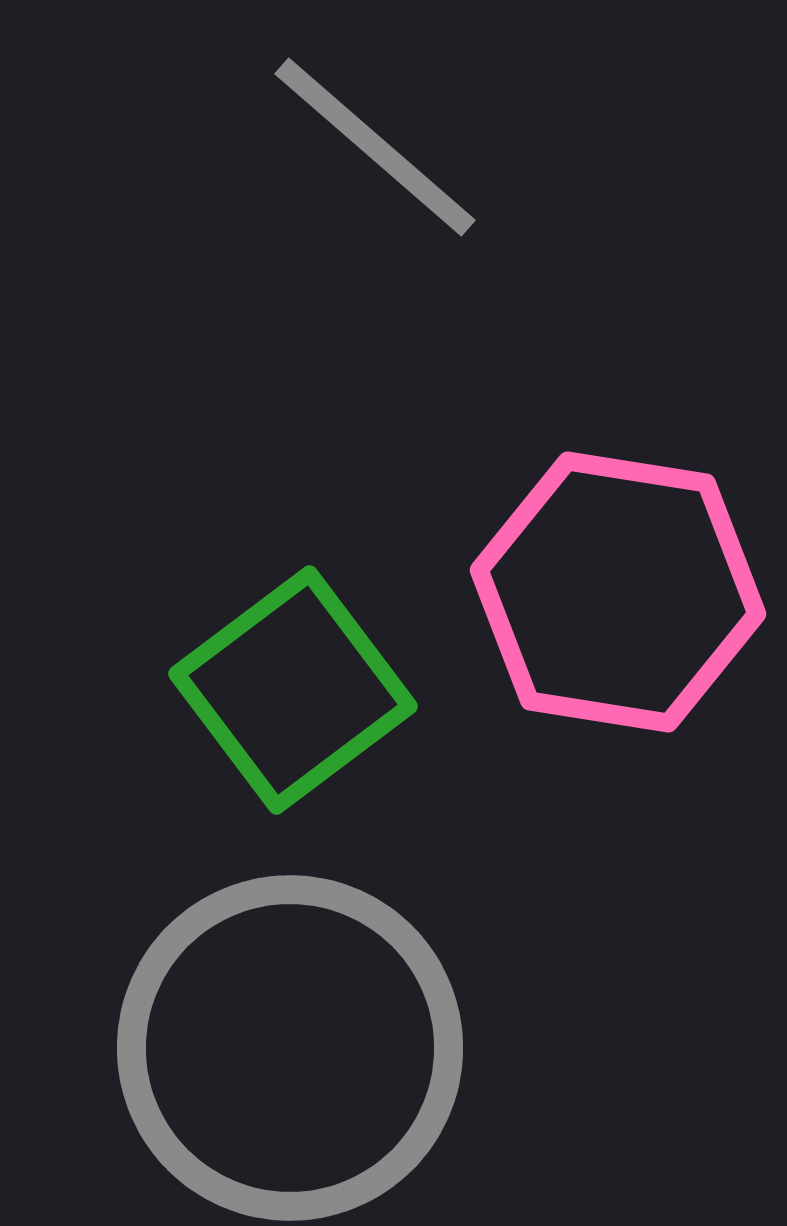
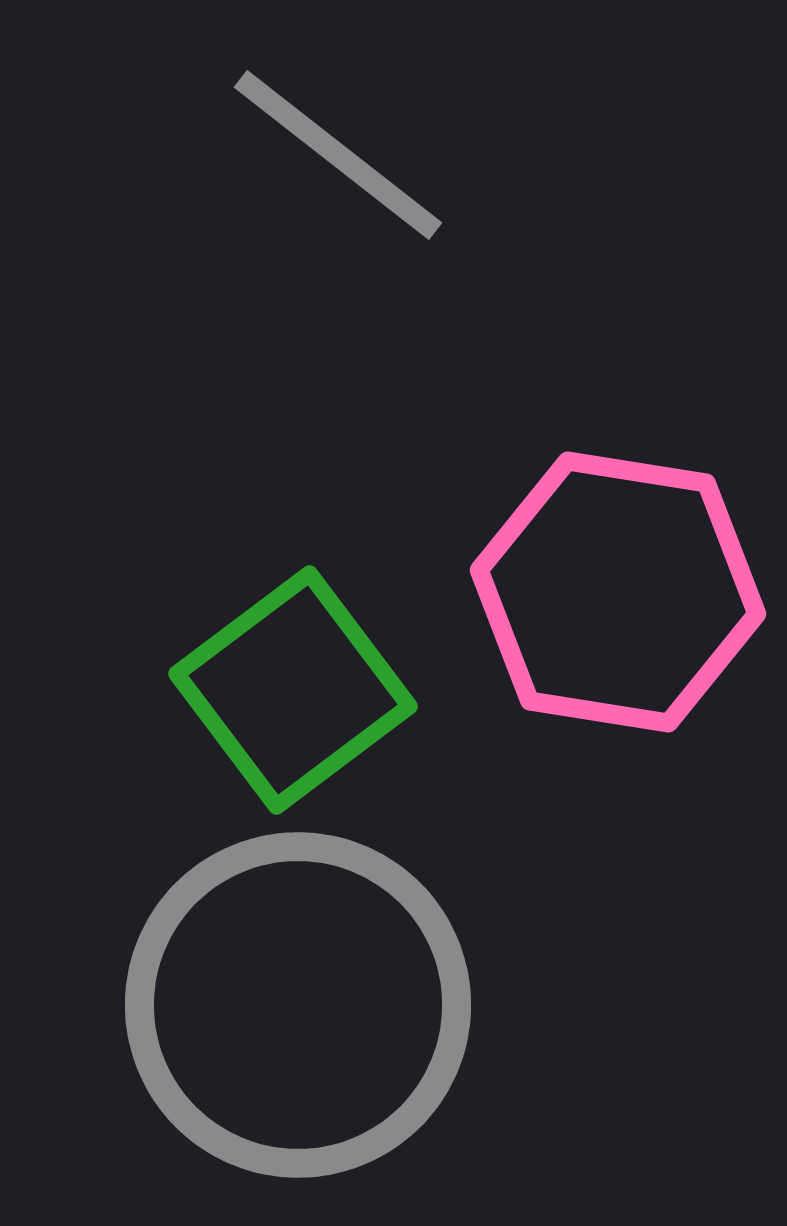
gray line: moved 37 px left, 8 px down; rotated 3 degrees counterclockwise
gray circle: moved 8 px right, 43 px up
